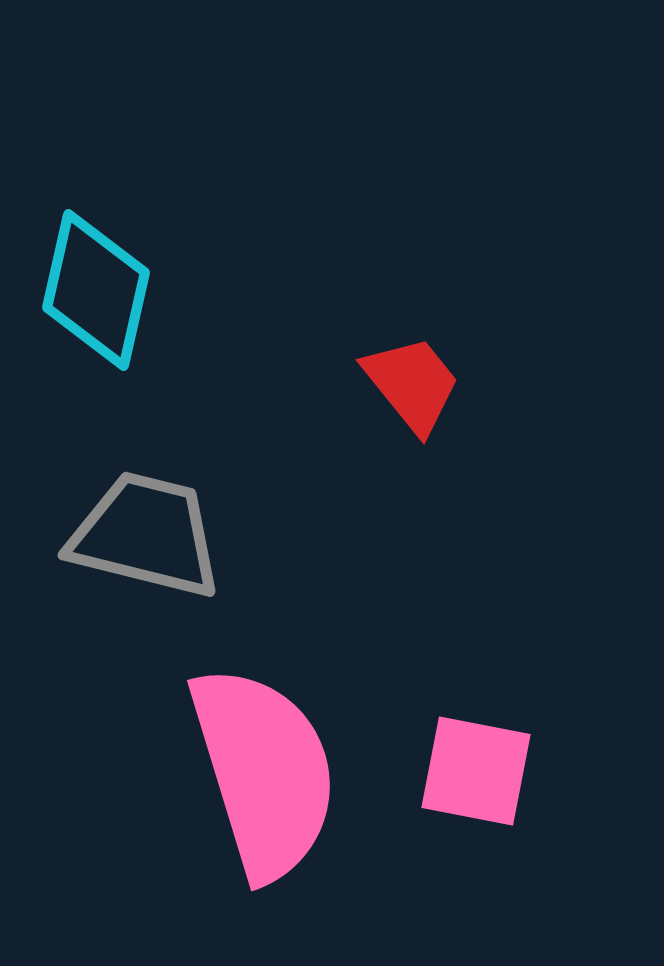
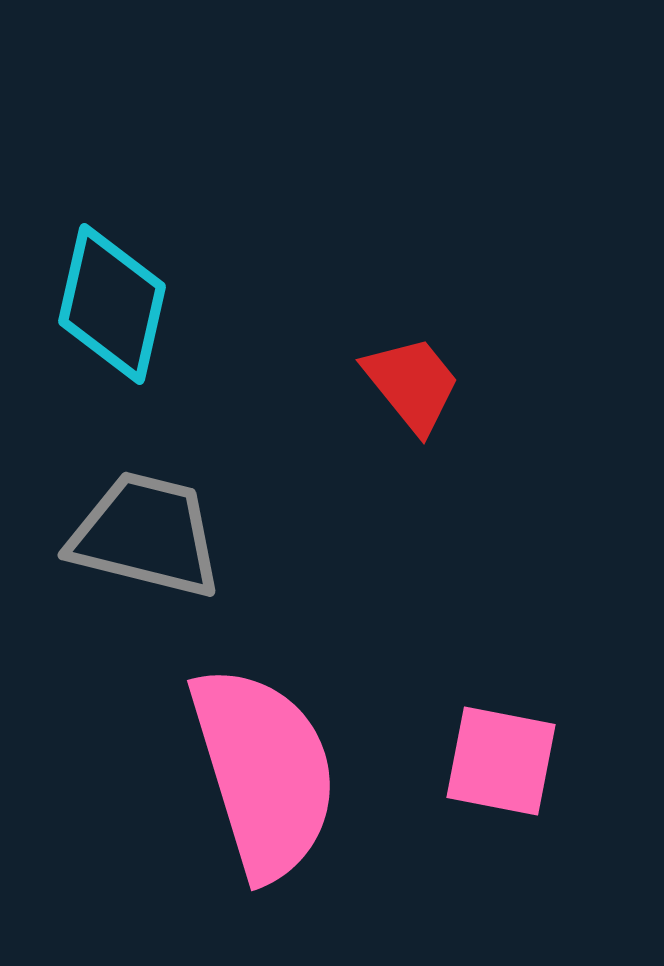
cyan diamond: moved 16 px right, 14 px down
pink square: moved 25 px right, 10 px up
